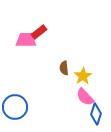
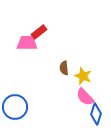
pink trapezoid: moved 1 px right, 3 px down
yellow star: rotated 18 degrees counterclockwise
